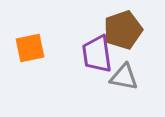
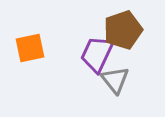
purple trapezoid: rotated 33 degrees clockwise
gray triangle: moved 9 px left, 3 px down; rotated 40 degrees clockwise
